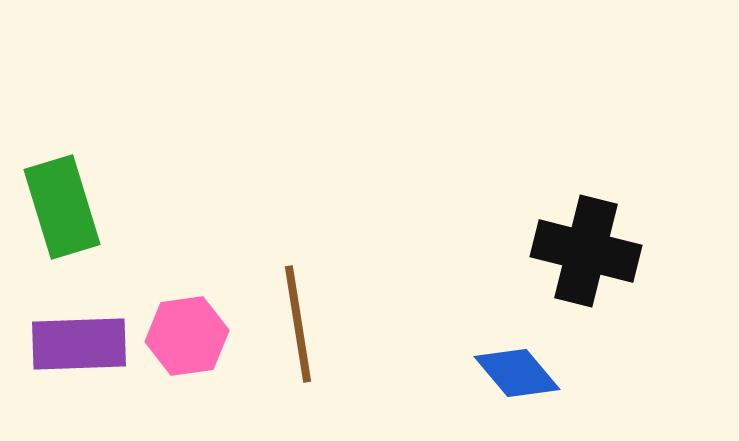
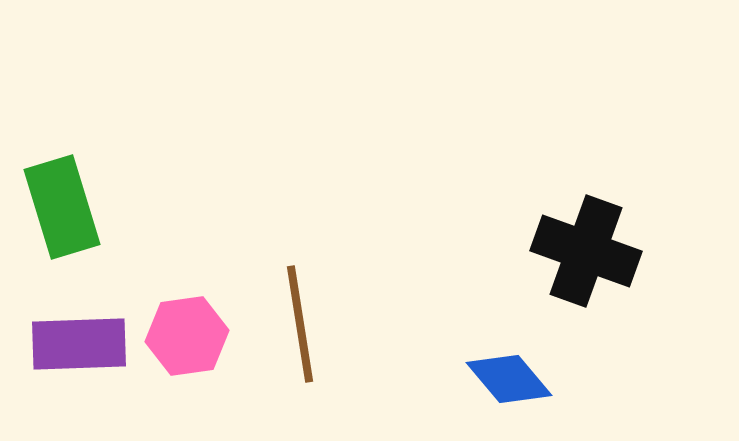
black cross: rotated 6 degrees clockwise
brown line: moved 2 px right
blue diamond: moved 8 px left, 6 px down
